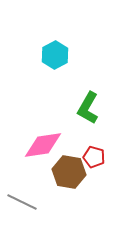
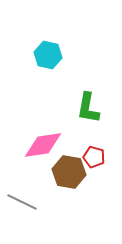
cyan hexagon: moved 7 px left; rotated 20 degrees counterclockwise
green L-shape: rotated 20 degrees counterclockwise
